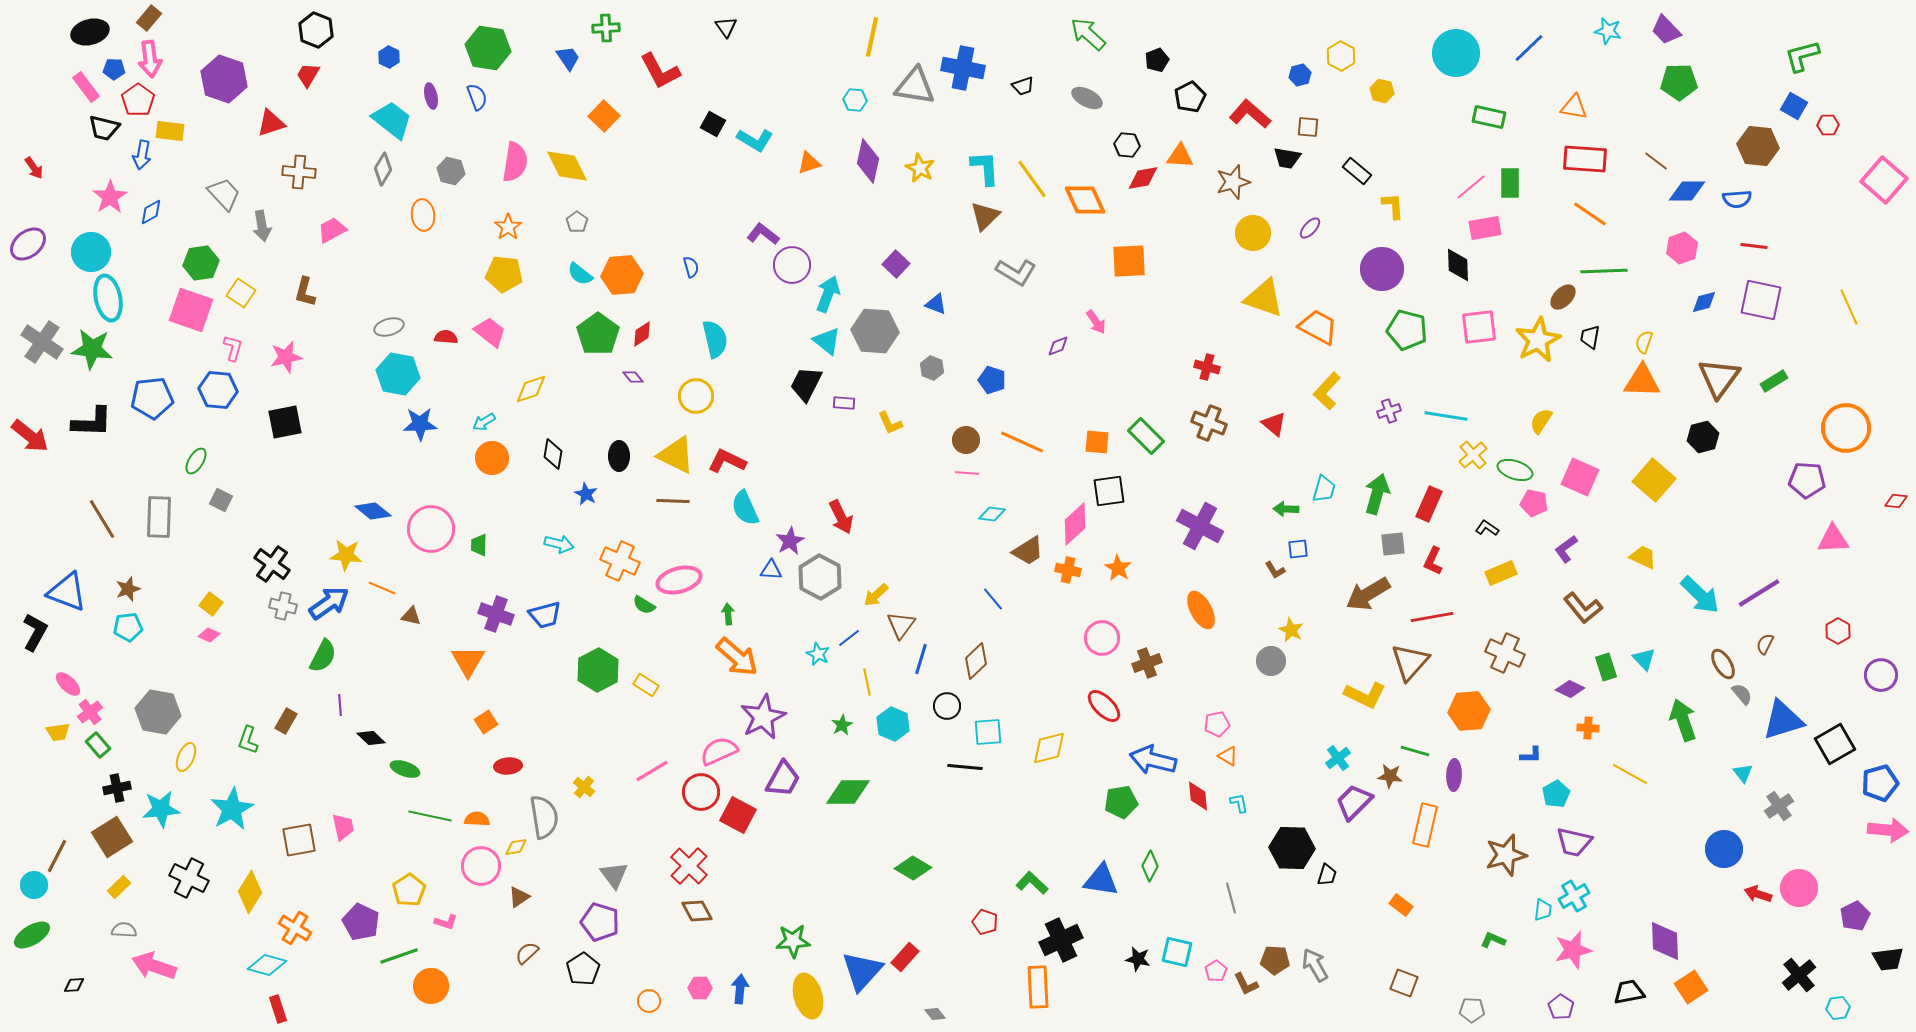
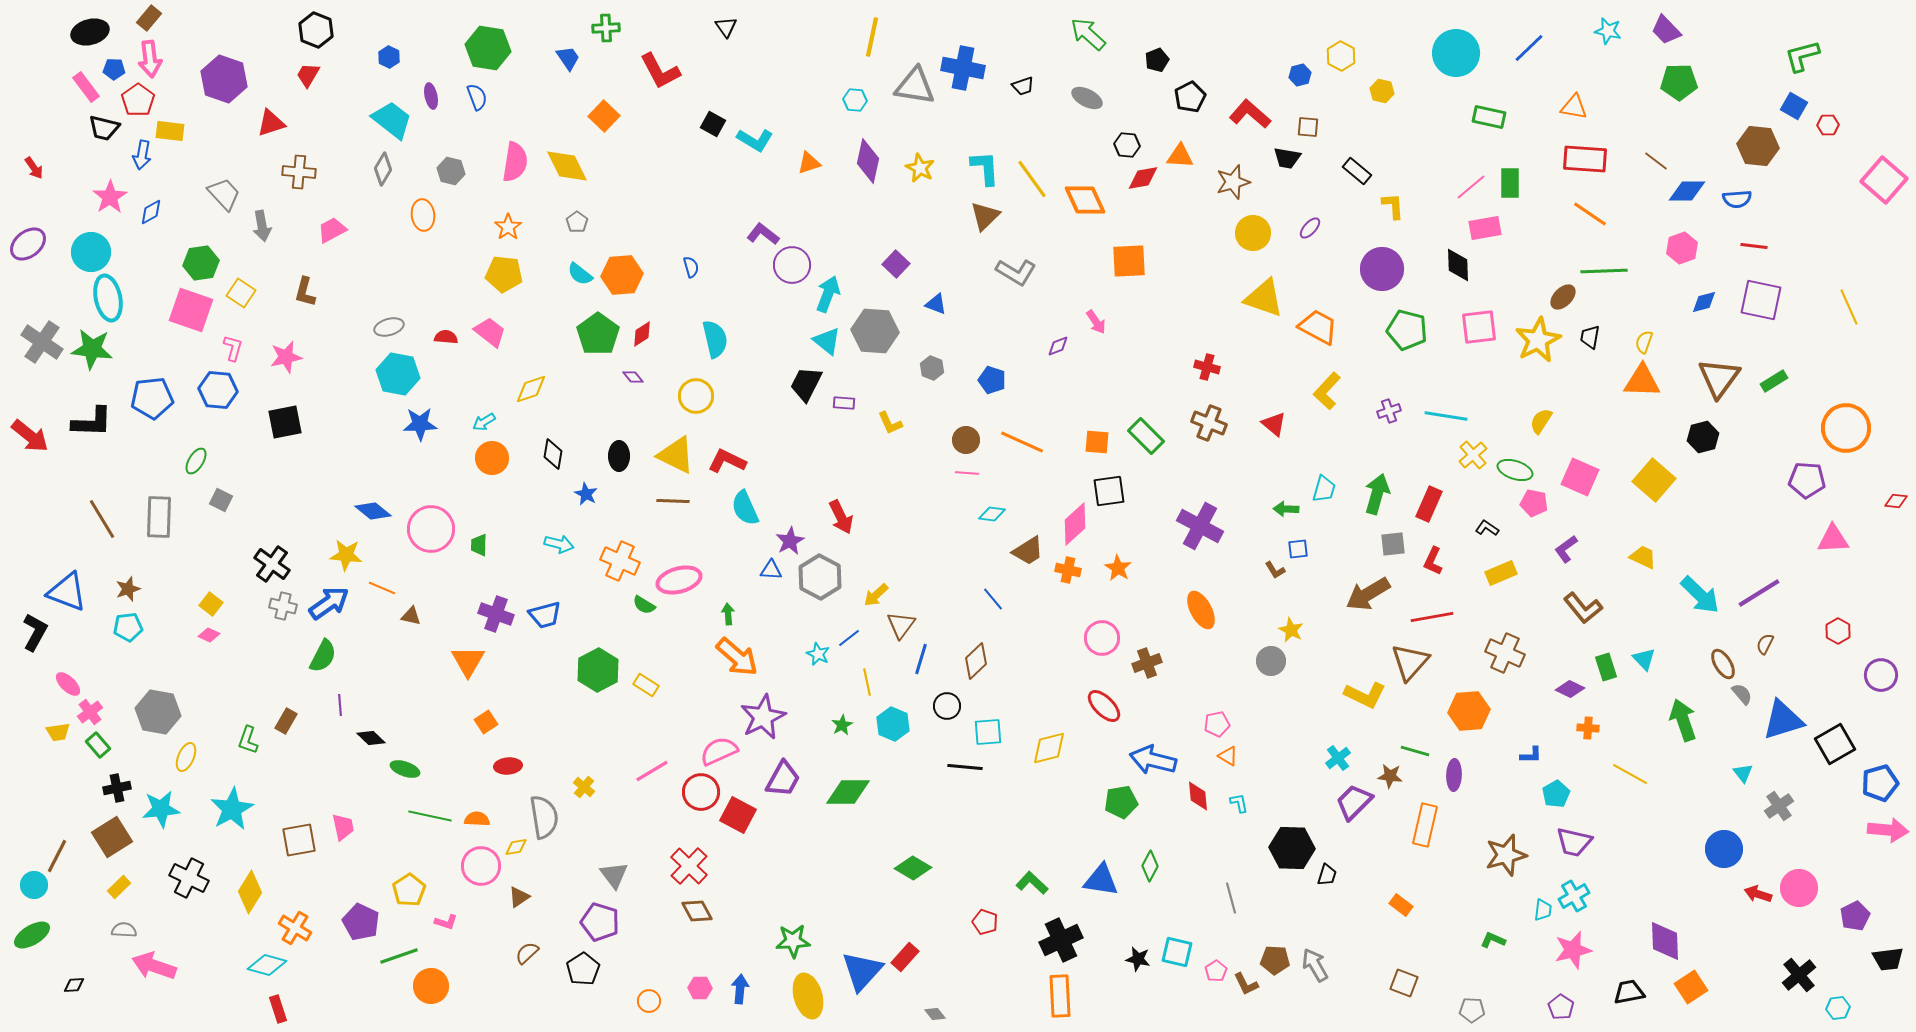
orange rectangle at (1038, 987): moved 22 px right, 9 px down
